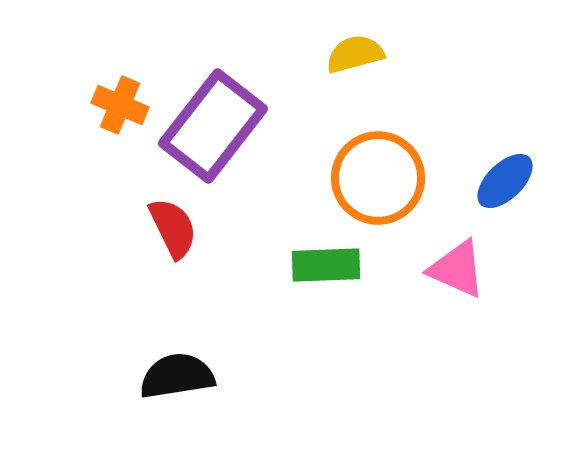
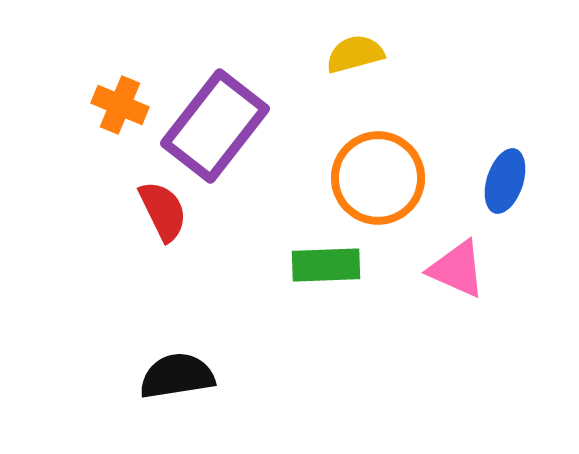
purple rectangle: moved 2 px right
blue ellipse: rotated 28 degrees counterclockwise
red semicircle: moved 10 px left, 17 px up
